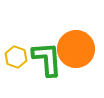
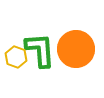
green L-shape: moved 7 px left, 9 px up
